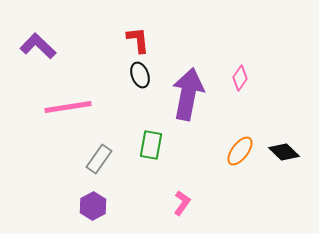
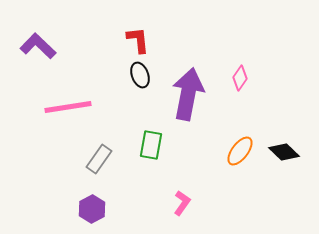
purple hexagon: moved 1 px left, 3 px down
